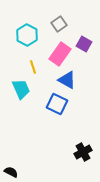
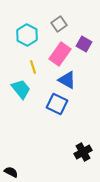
cyan trapezoid: rotated 15 degrees counterclockwise
